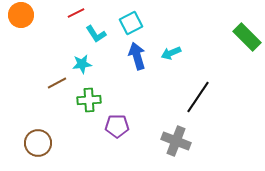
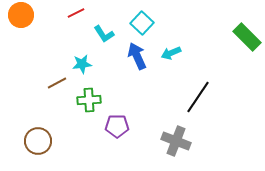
cyan square: moved 11 px right; rotated 20 degrees counterclockwise
cyan L-shape: moved 8 px right
blue arrow: rotated 8 degrees counterclockwise
brown circle: moved 2 px up
